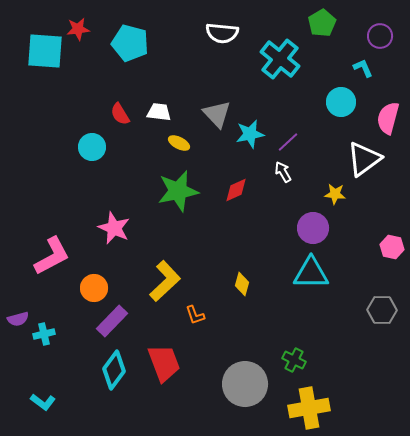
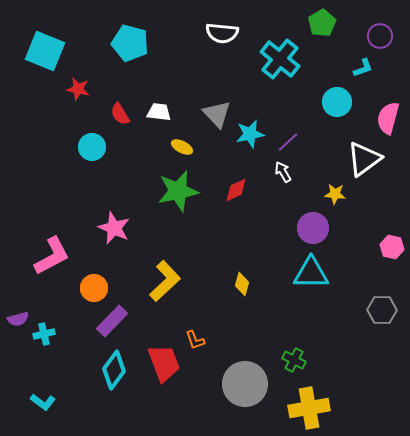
red star at (78, 29): moved 60 px down; rotated 20 degrees clockwise
cyan square at (45, 51): rotated 18 degrees clockwise
cyan L-shape at (363, 68): rotated 95 degrees clockwise
cyan circle at (341, 102): moved 4 px left
yellow ellipse at (179, 143): moved 3 px right, 4 px down
orange L-shape at (195, 315): moved 25 px down
